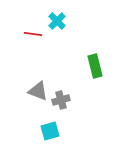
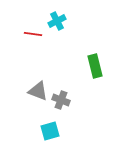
cyan cross: rotated 18 degrees clockwise
gray cross: rotated 36 degrees clockwise
